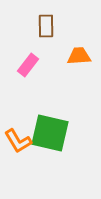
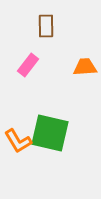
orange trapezoid: moved 6 px right, 11 px down
